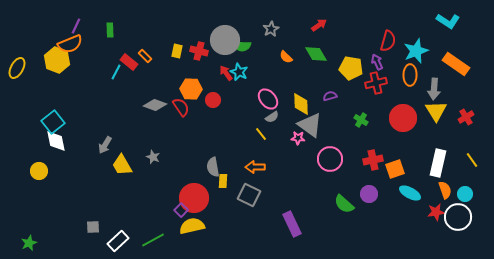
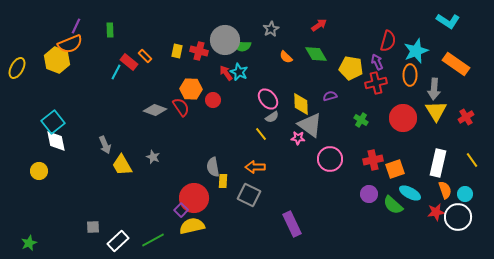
gray diamond at (155, 105): moved 5 px down
gray arrow at (105, 145): rotated 54 degrees counterclockwise
green semicircle at (344, 204): moved 49 px right, 1 px down
